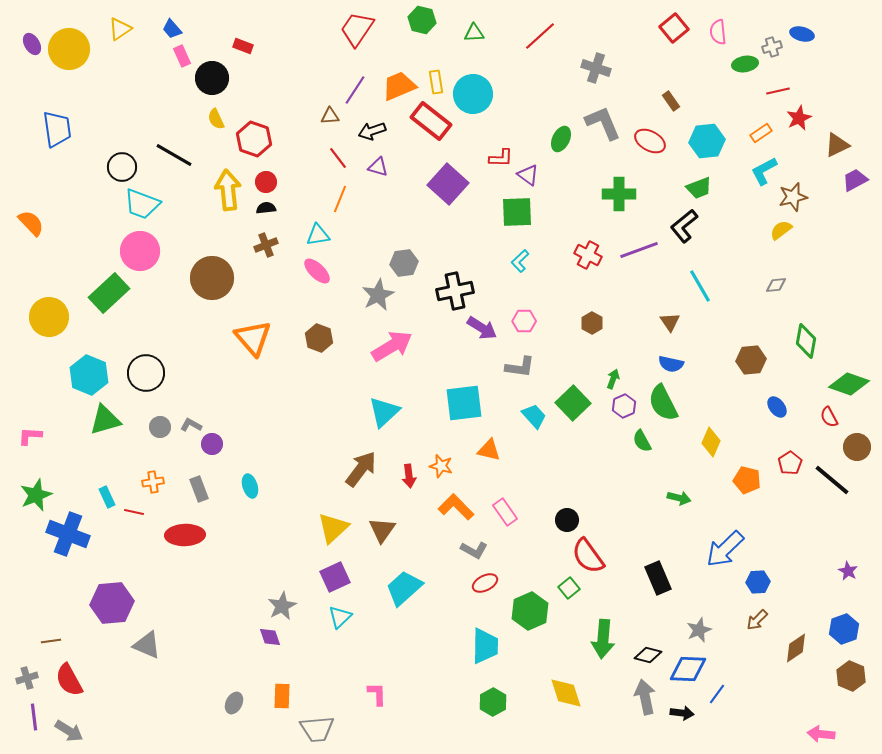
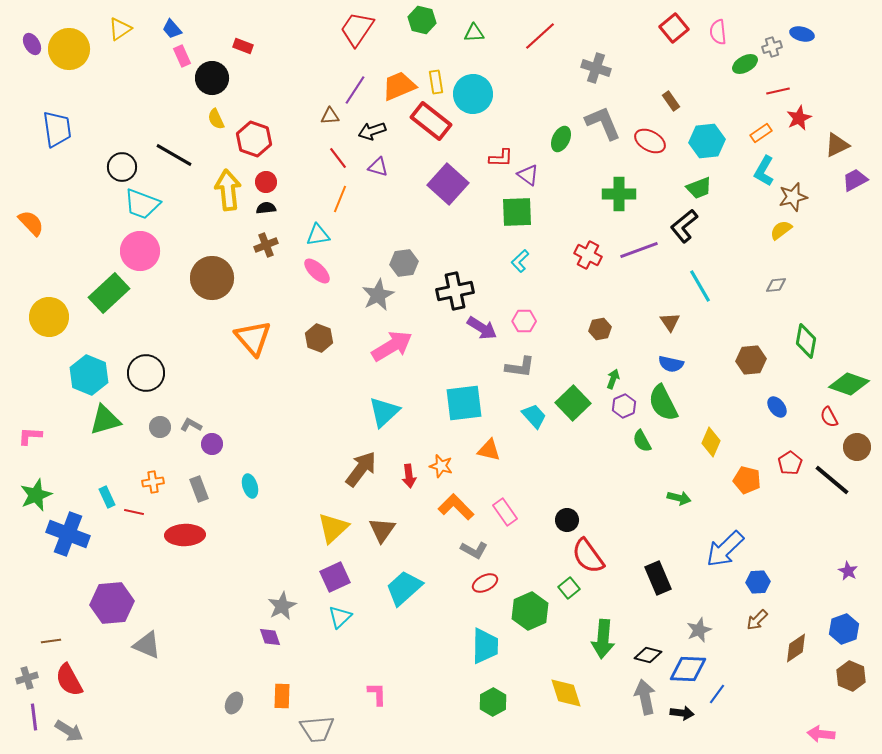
green ellipse at (745, 64): rotated 20 degrees counterclockwise
cyan L-shape at (764, 171): rotated 32 degrees counterclockwise
brown hexagon at (592, 323): moved 8 px right, 6 px down; rotated 20 degrees clockwise
